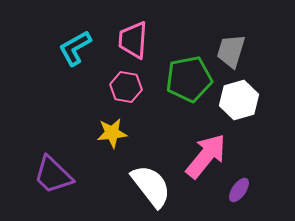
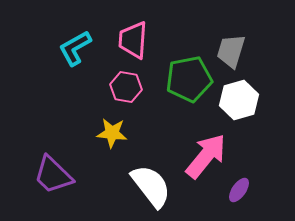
yellow star: rotated 12 degrees clockwise
